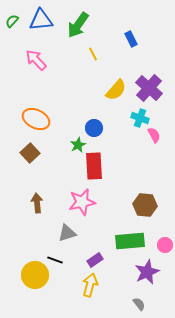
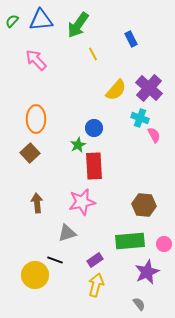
orange ellipse: rotated 64 degrees clockwise
brown hexagon: moved 1 px left
pink circle: moved 1 px left, 1 px up
yellow arrow: moved 6 px right
